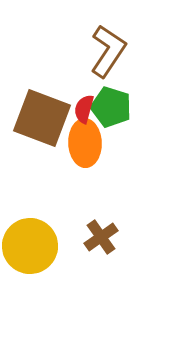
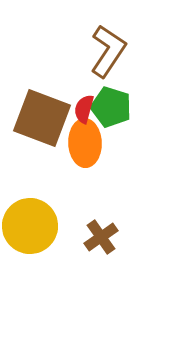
yellow circle: moved 20 px up
